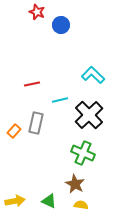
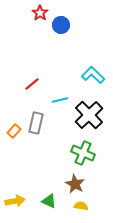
red star: moved 3 px right, 1 px down; rotated 14 degrees clockwise
red line: rotated 28 degrees counterclockwise
yellow semicircle: moved 1 px down
